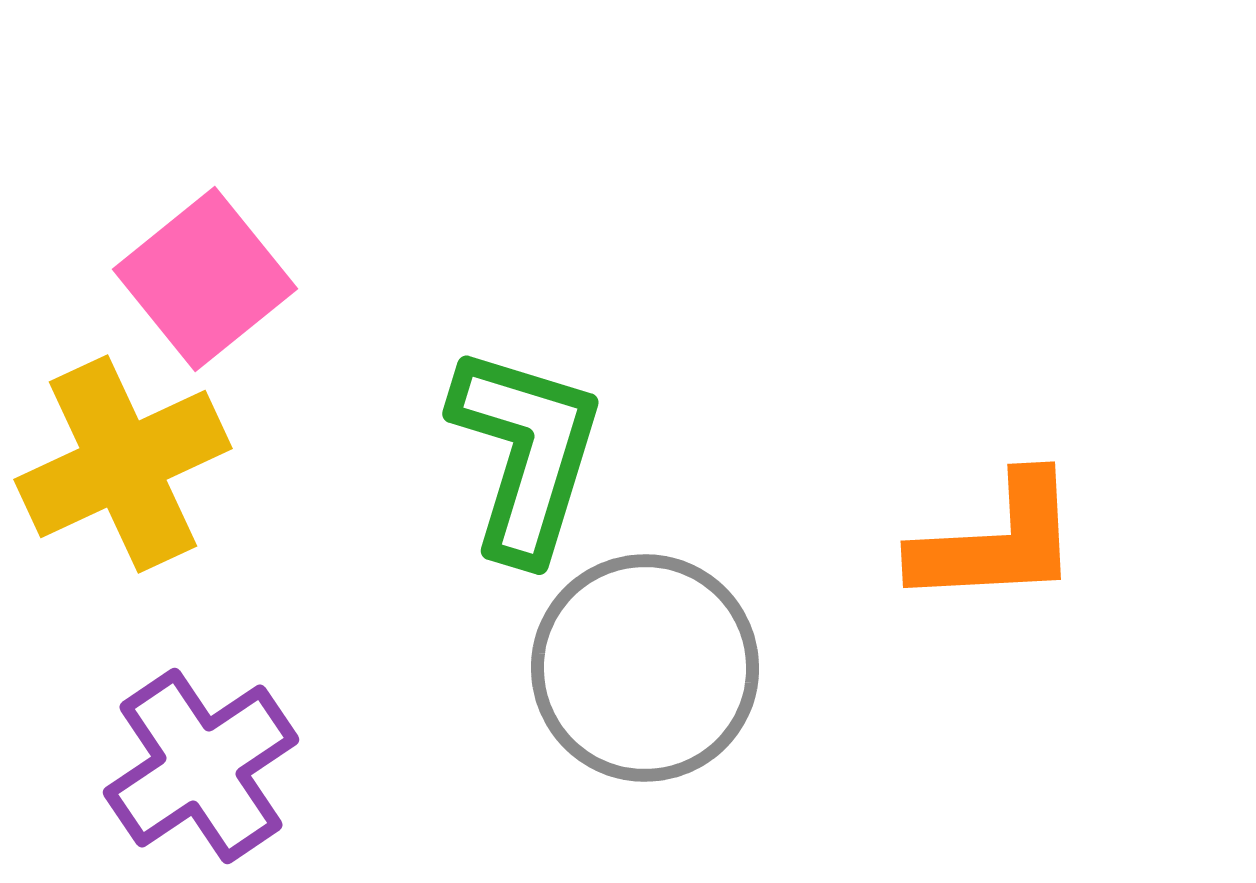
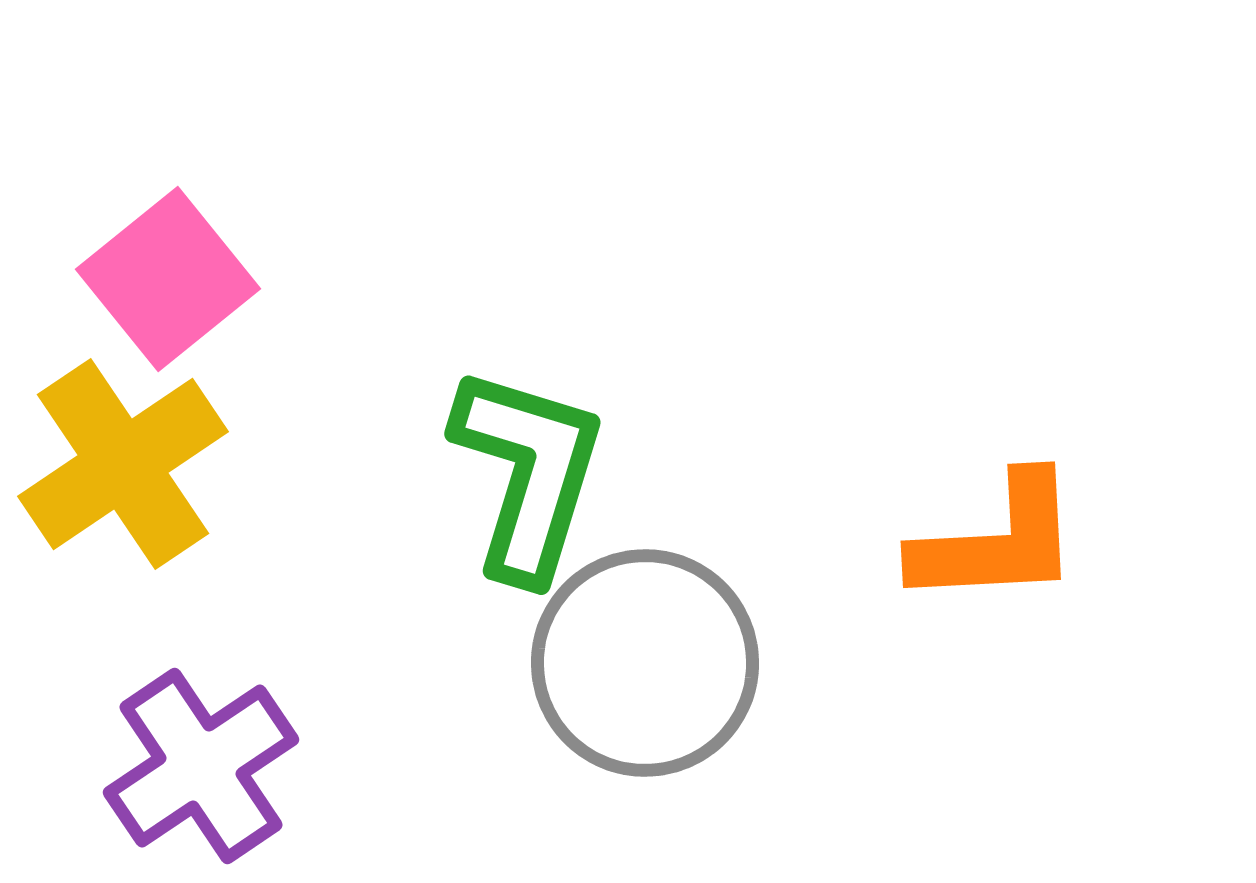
pink square: moved 37 px left
green L-shape: moved 2 px right, 20 px down
yellow cross: rotated 9 degrees counterclockwise
gray circle: moved 5 px up
